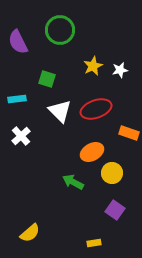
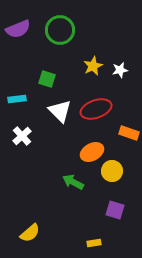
purple semicircle: moved 13 px up; rotated 85 degrees counterclockwise
white cross: moved 1 px right
yellow circle: moved 2 px up
purple square: rotated 18 degrees counterclockwise
